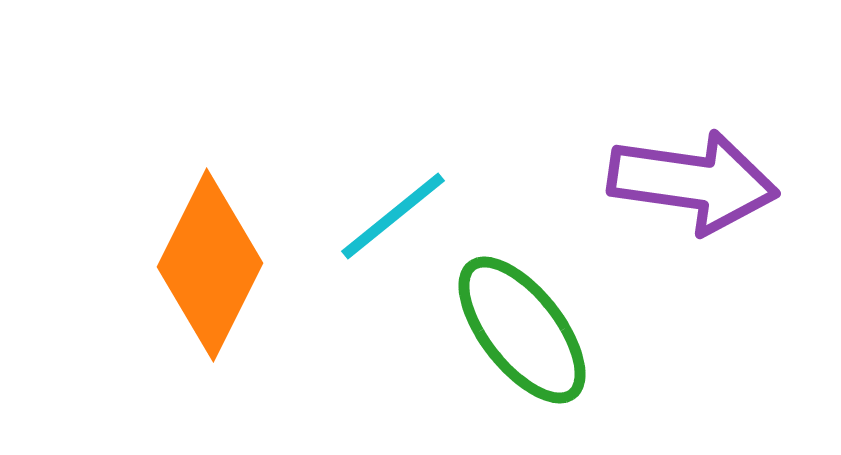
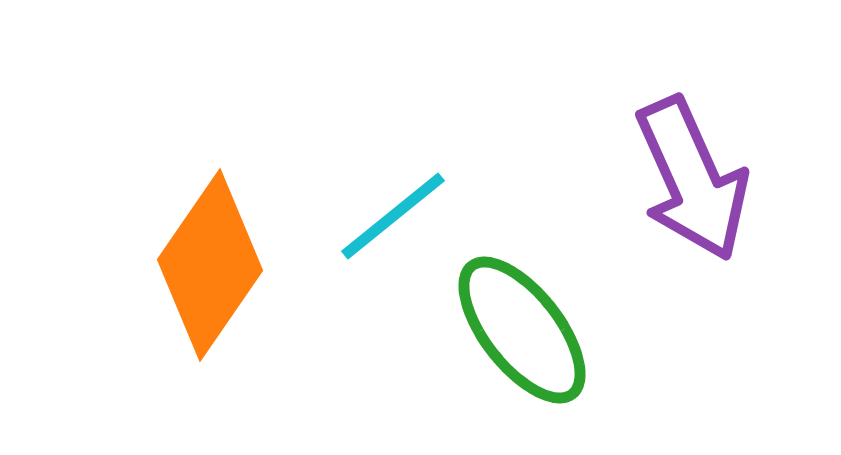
purple arrow: moved 1 px left, 3 px up; rotated 58 degrees clockwise
orange diamond: rotated 8 degrees clockwise
